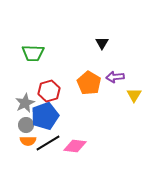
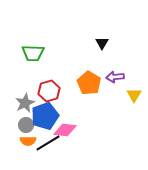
pink diamond: moved 10 px left, 16 px up
